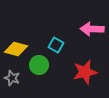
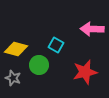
gray star: moved 1 px right
